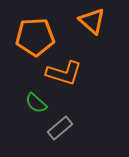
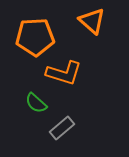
gray rectangle: moved 2 px right
